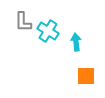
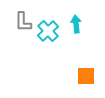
cyan cross: rotated 15 degrees clockwise
cyan arrow: moved 18 px up
